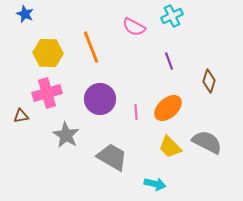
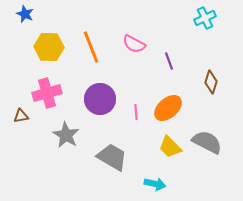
cyan cross: moved 33 px right, 2 px down
pink semicircle: moved 17 px down
yellow hexagon: moved 1 px right, 6 px up
brown diamond: moved 2 px right, 1 px down
